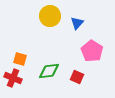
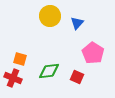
pink pentagon: moved 1 px right, 2 px down
